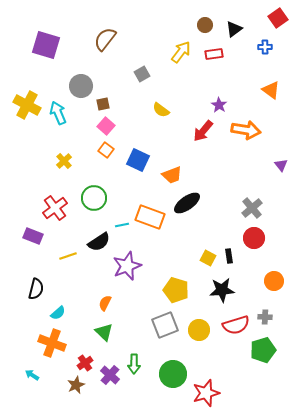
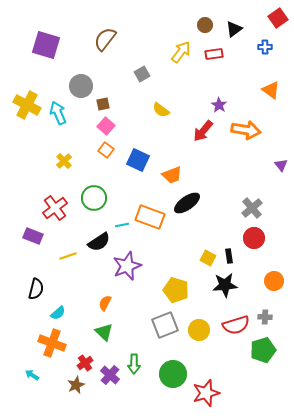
black star at (222, 290): moved 3 px right, 5 px up
